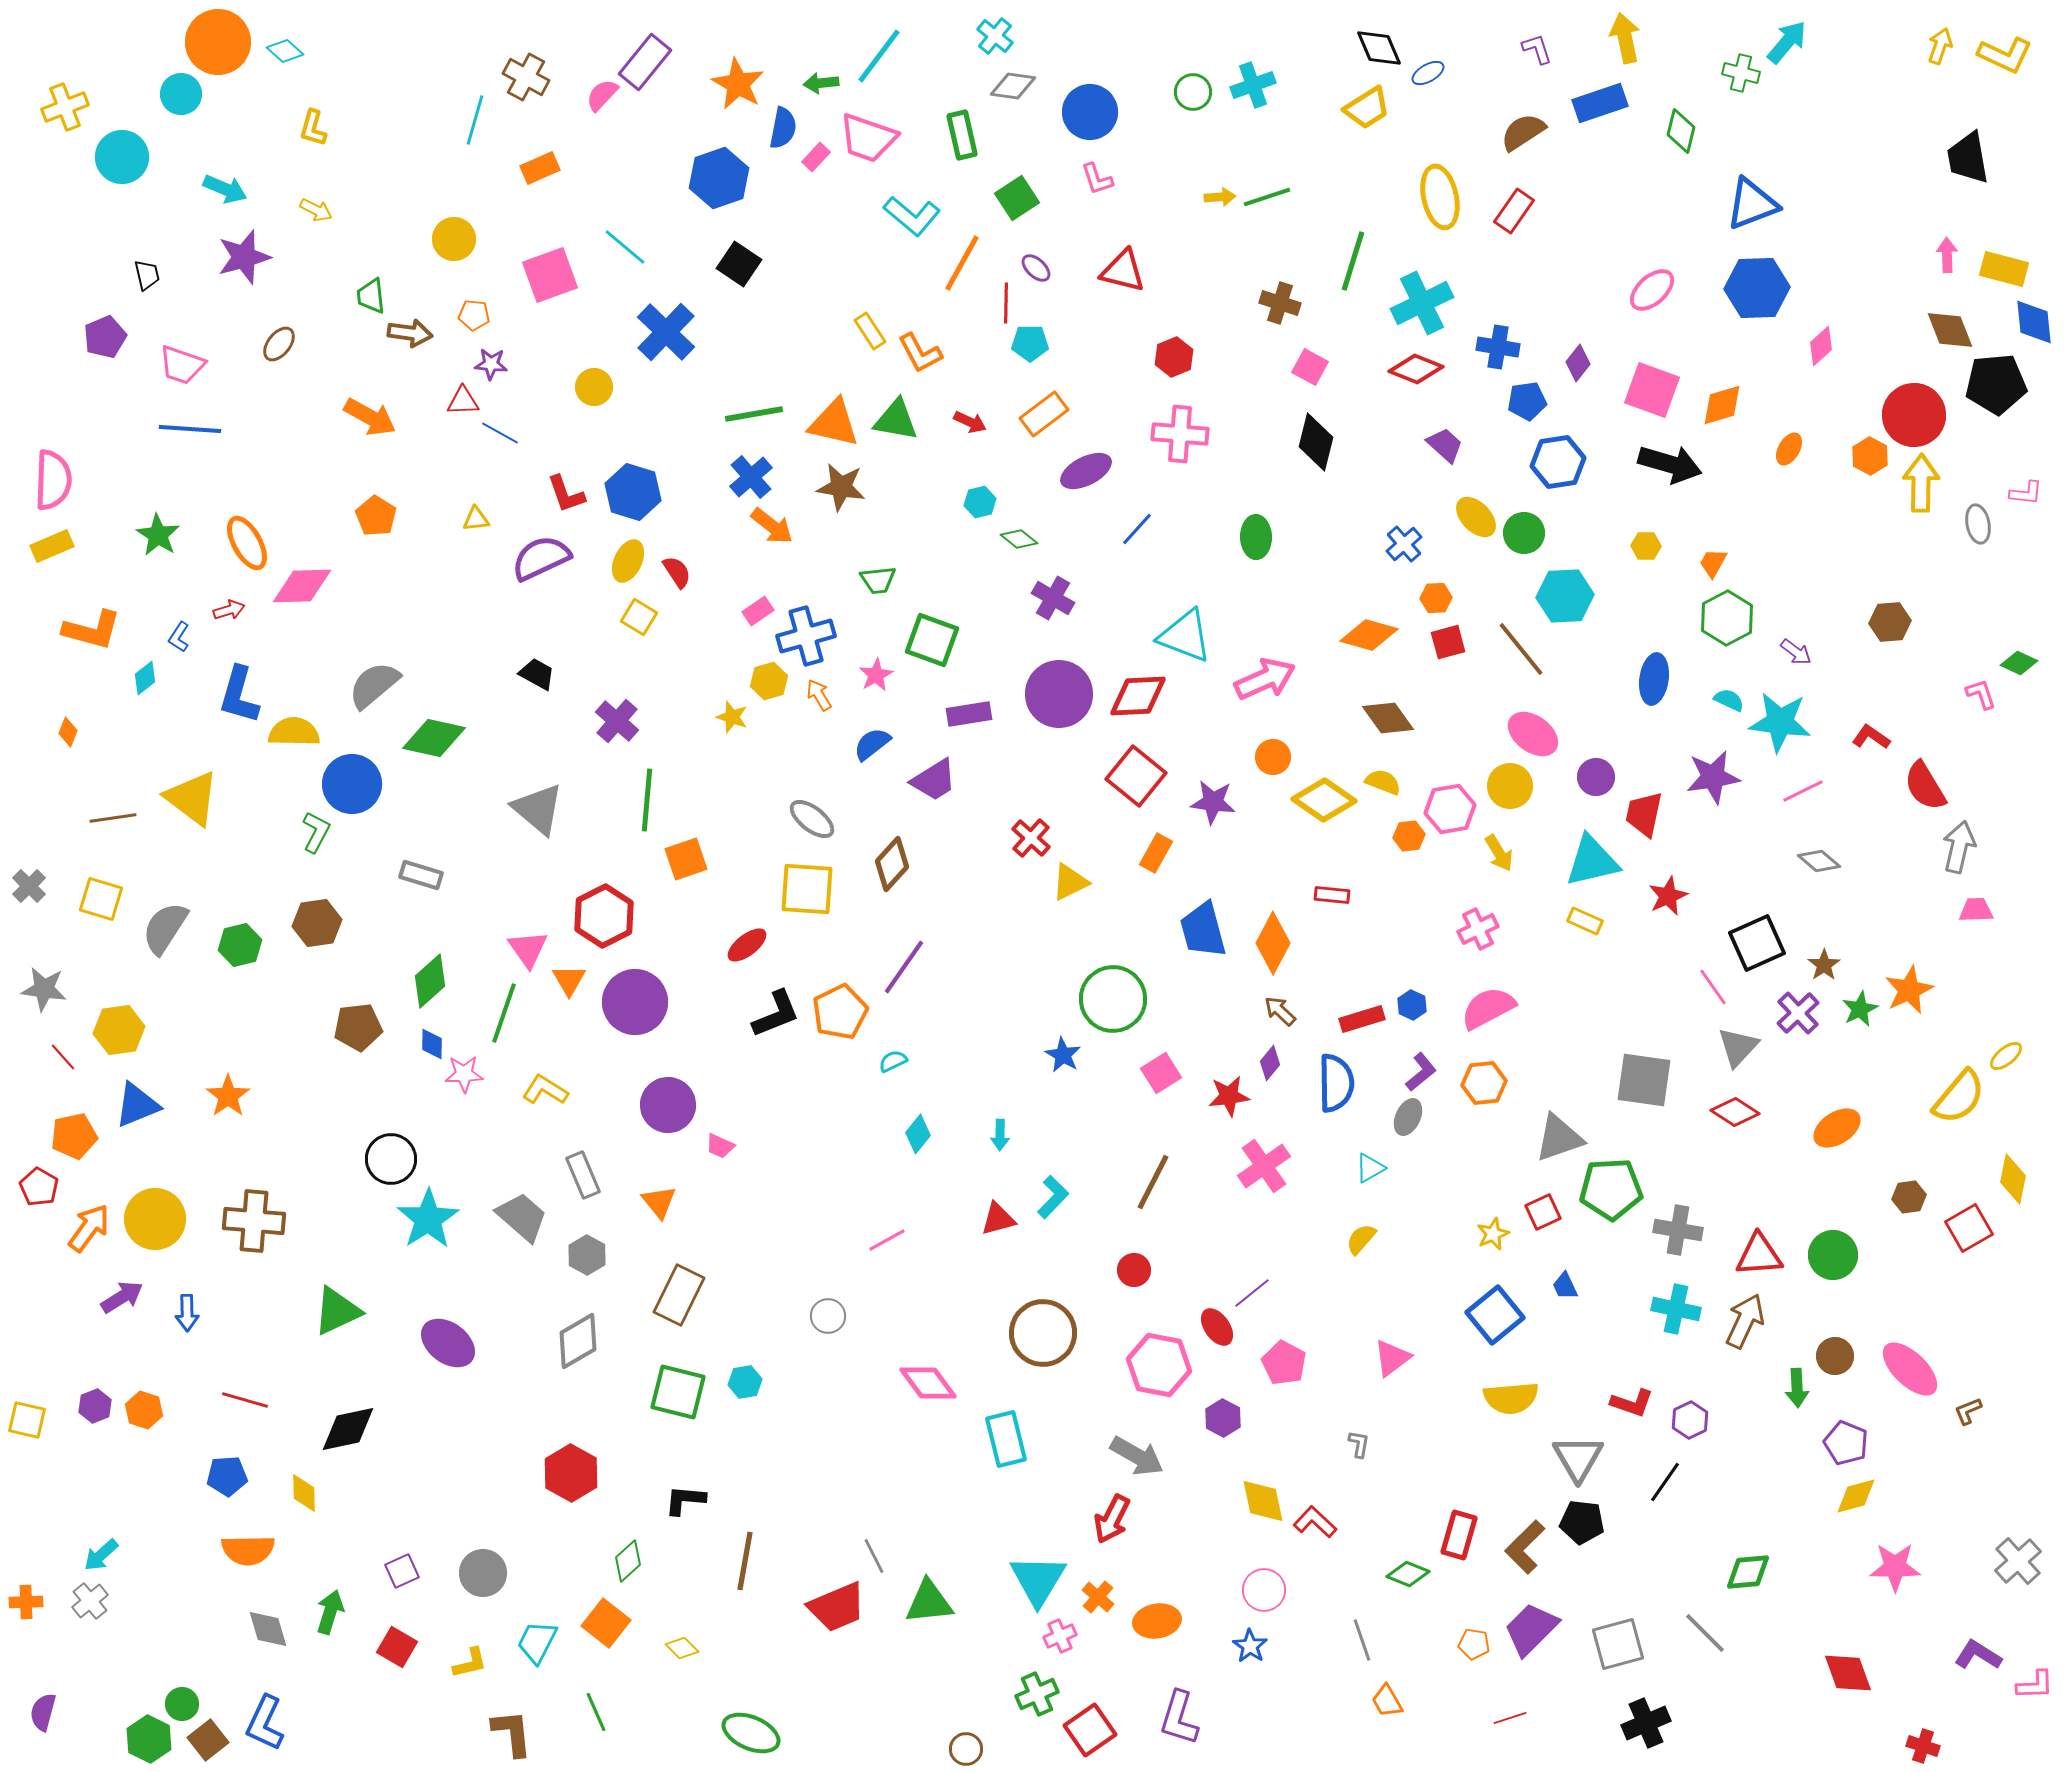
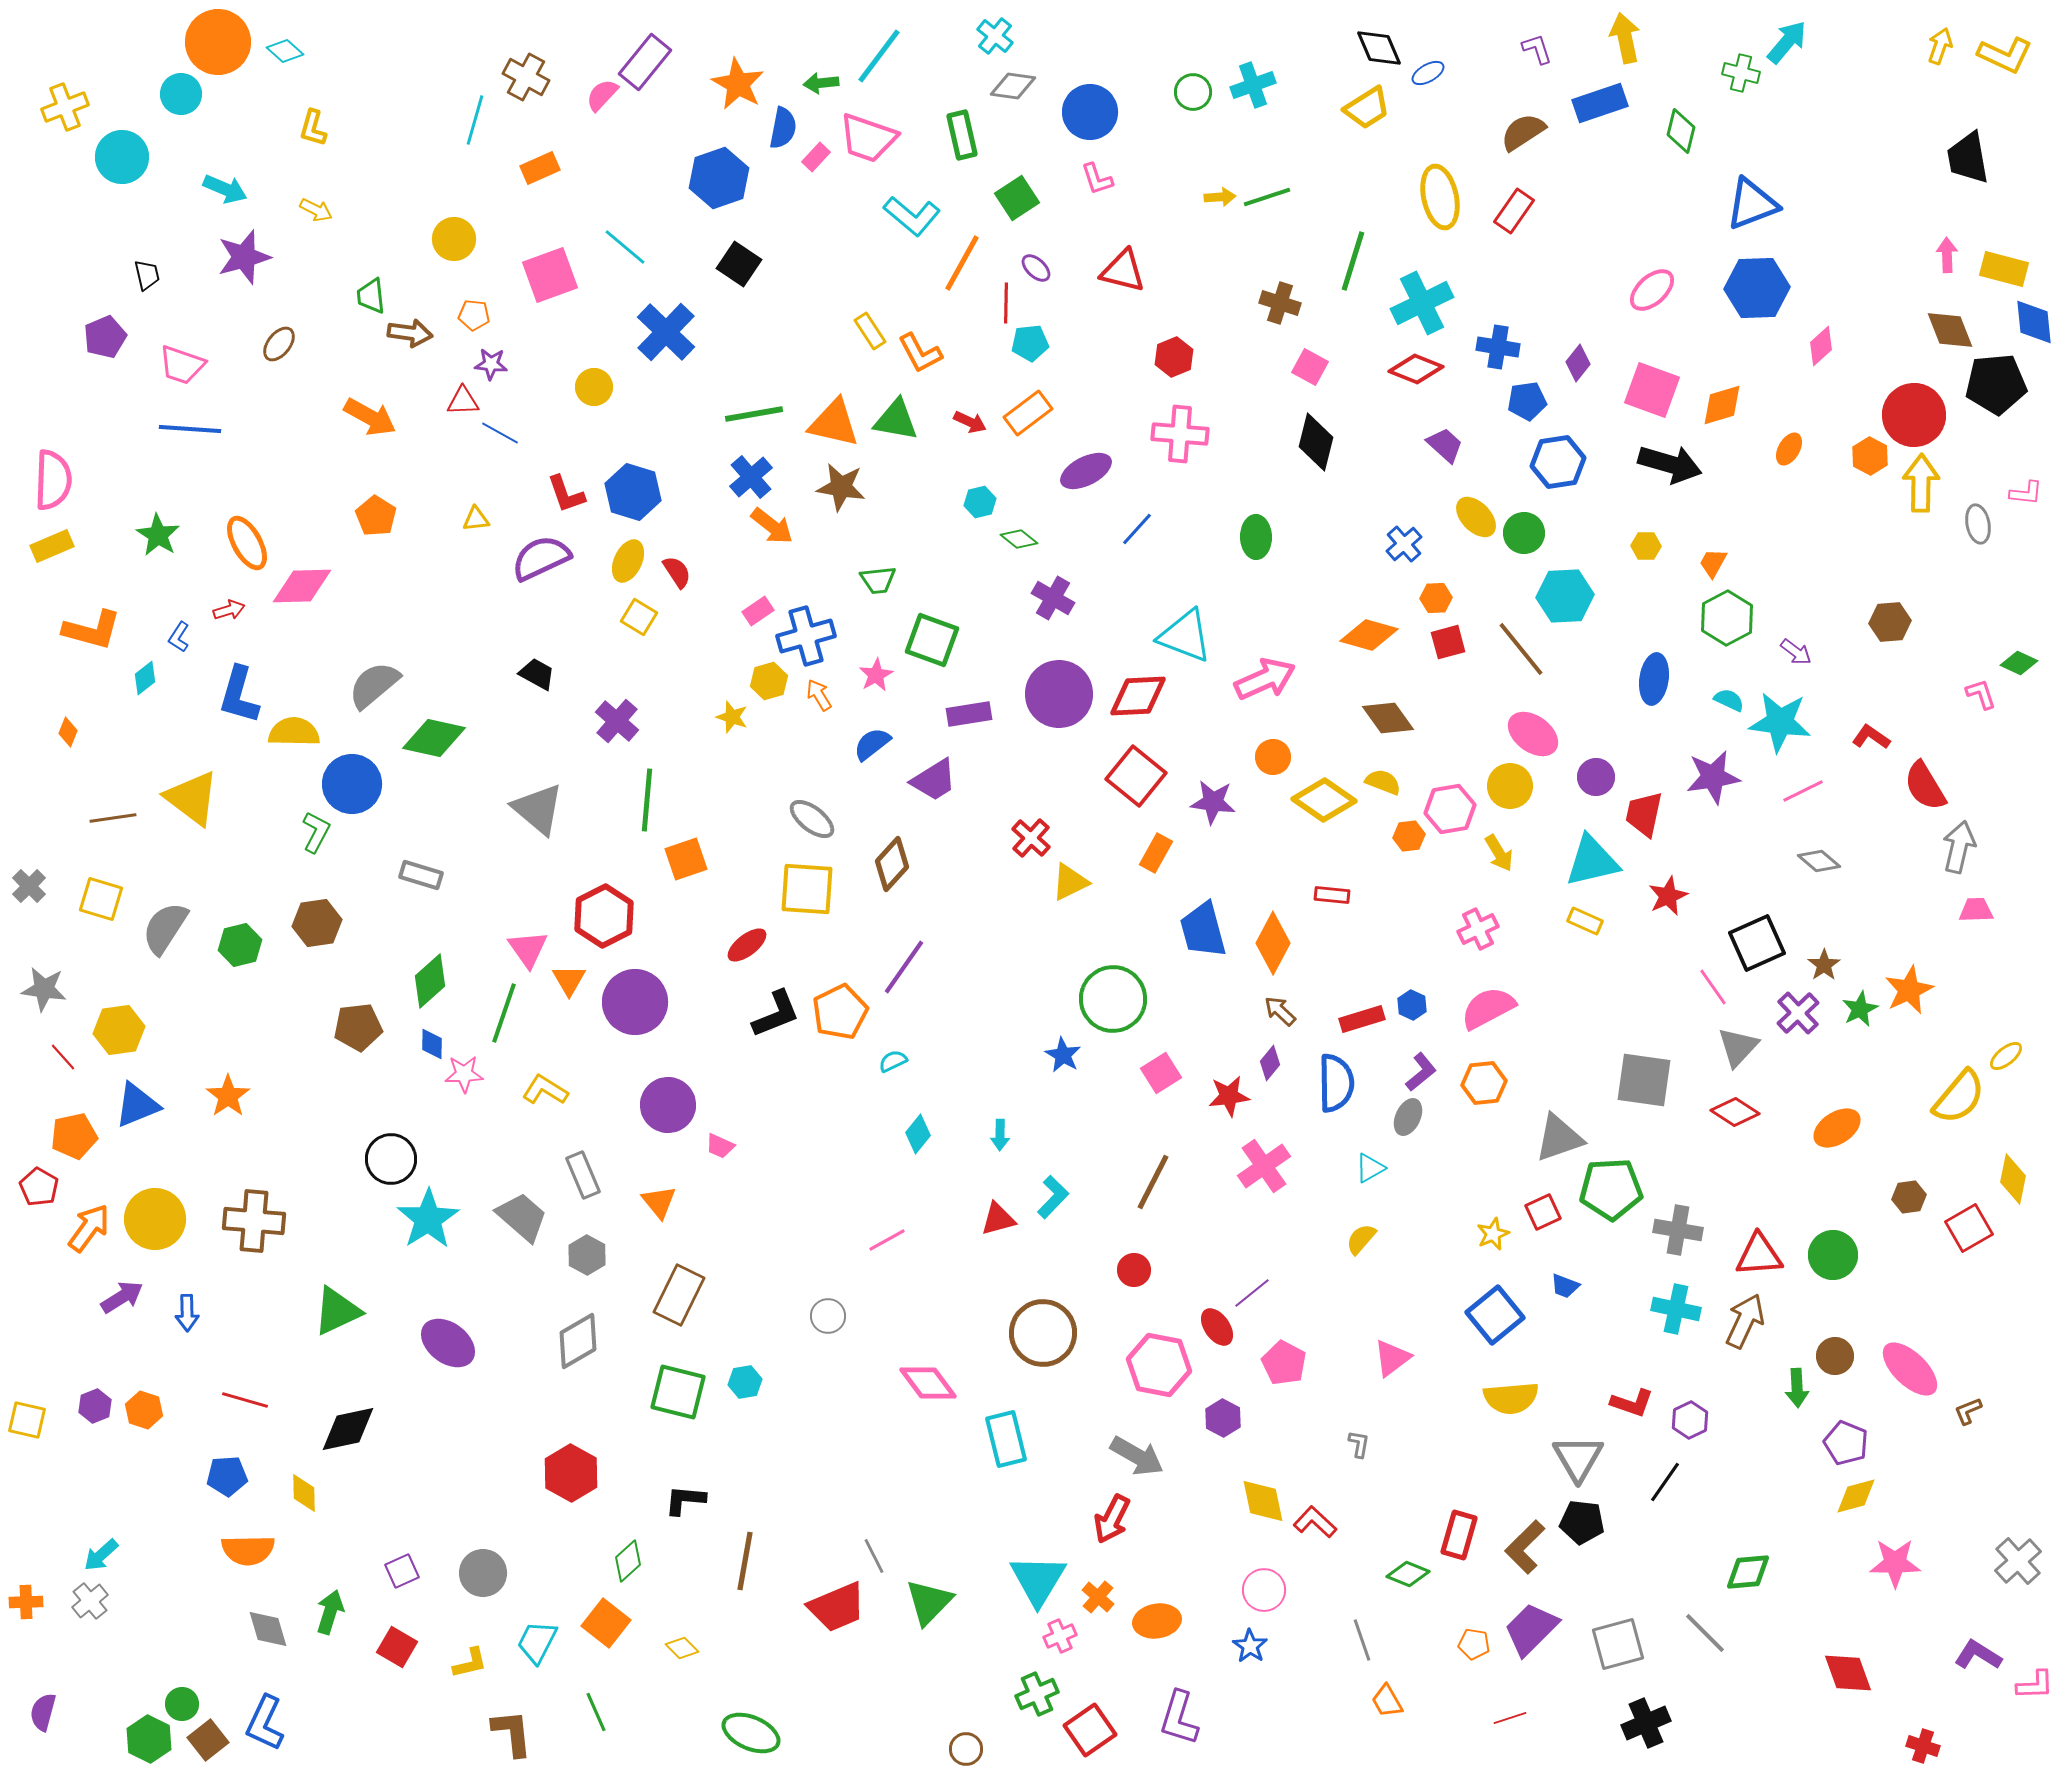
cyan pentagon at (1030, 343): rotated 6 degrees counterclockwise
orange rectangle at (1044, 414): moved 16 px left, 1 px up
blue trapezoid at (1565, 1286): rotated 44 degrees counterclockwise
pink star at (1895, 1567): moved 4 px up
green triangle at (929, 1602): rotated 40 degrees counterclockwise
